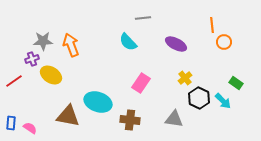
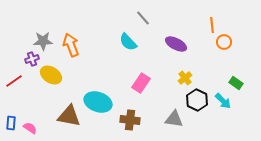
gray line: rotated 56 degrees clockwise
black hexagon: moved 2 px left, 2 px down
brown triangle: moved 1 px right
